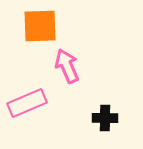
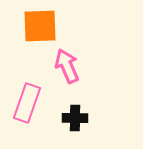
pink rectangle: rotated 48 degrees counterclockwise
black cross: moved 30 px left
